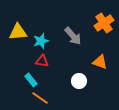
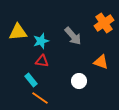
orange triangle: moved 1 px right
